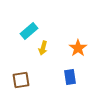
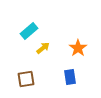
yellow arrow: rotated 144 degrees counterclockwise
brown square: moved 5 px right, 1 px up
